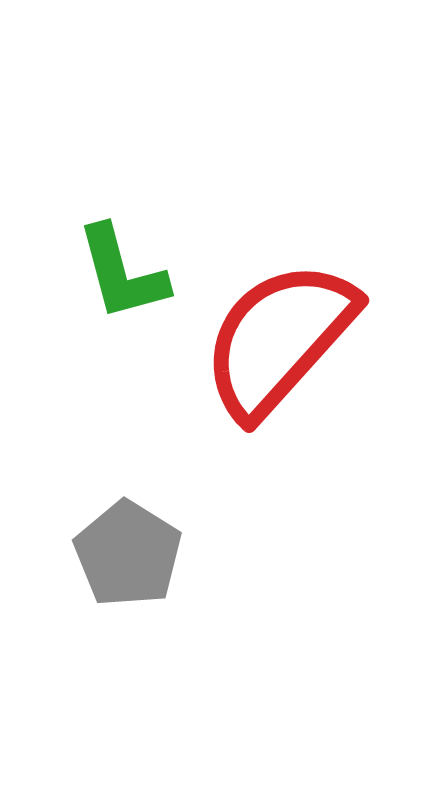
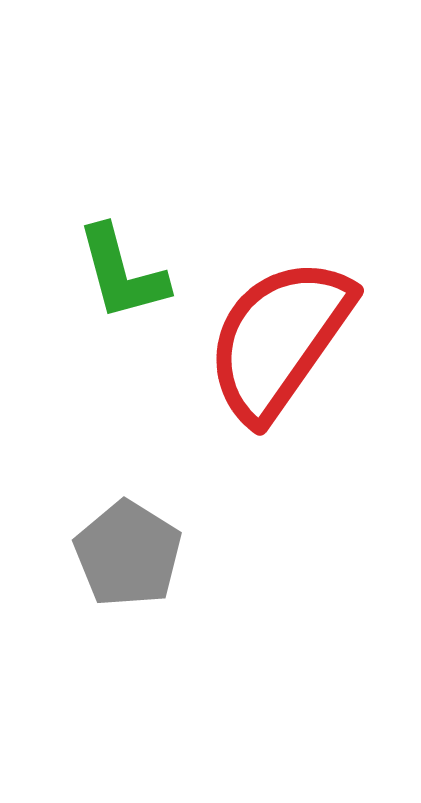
red semicircle: rotated 7 degrees counterclockwise
